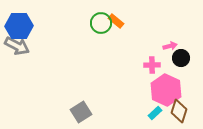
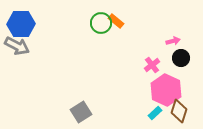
blue hexagon: moved 2 px right, 2 px up
pink arrow: moved 3 px right, 5 px up
pink cross: rotated 35 degrees counterclockwise
